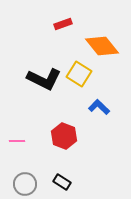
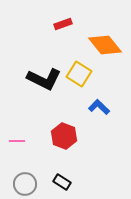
orange diamond: moved 3 px right, 1 px up
